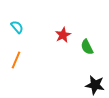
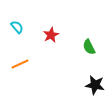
red star: moved 12 px left
green semicircle: moved 2 px right
orange line: moved 4 px right, 4 px down; rotated 42 degrees clockwise
